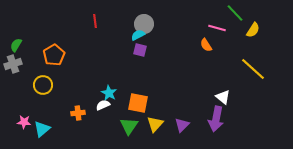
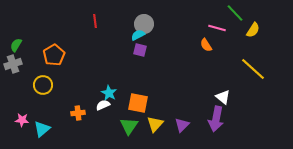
pink star: moved 2 px left, 2 px up
